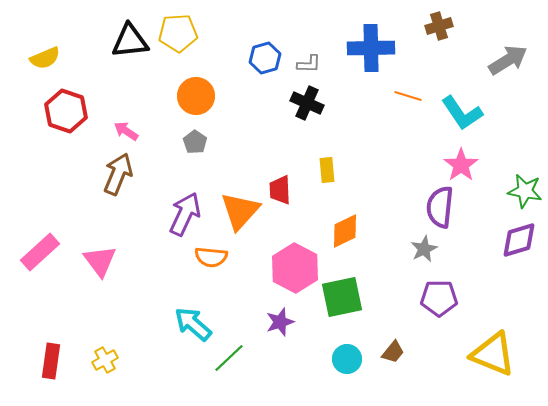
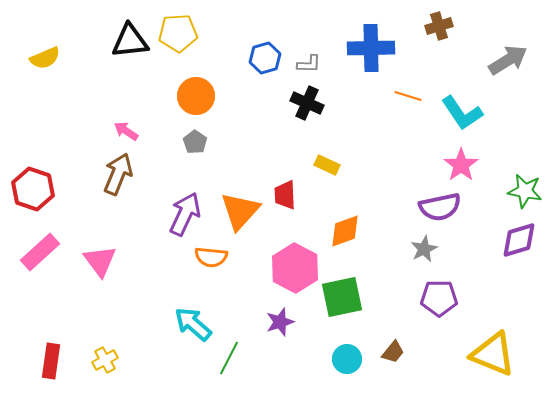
red hexagon: moved 33 px left, 78 px down
yellow rectangle: moved 5 px up; rotated 60 degrees counterclockwise
red trapezoid: moved 5 px right, 5 px down
purple semicircle: rotated 108 degrees counterclockwise
orange diamond: rotated 6 degrees clockwise
green line: rotated 20 degrees counterclockwise
